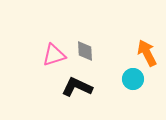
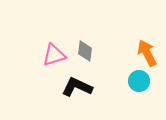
gray diamond: rotated 10 degrees clockwise
cyan circle: moved 6 px right, 2 px down
